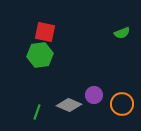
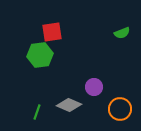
red square: moved 7 px right; rotated 20 degrees counterclockwise
purple circle: moved 8 px up
orange circle: moved 2 px left, 5 px down
